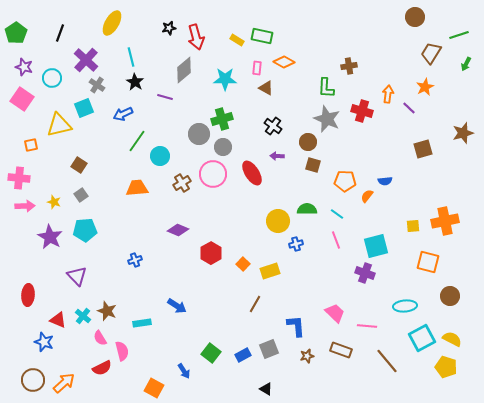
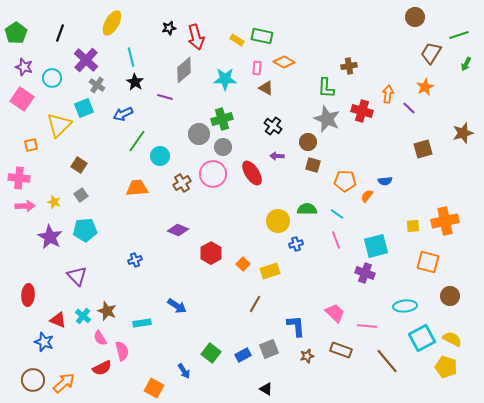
yellow triangle at (59, 125): rotated 32 degrees counterclockwise
